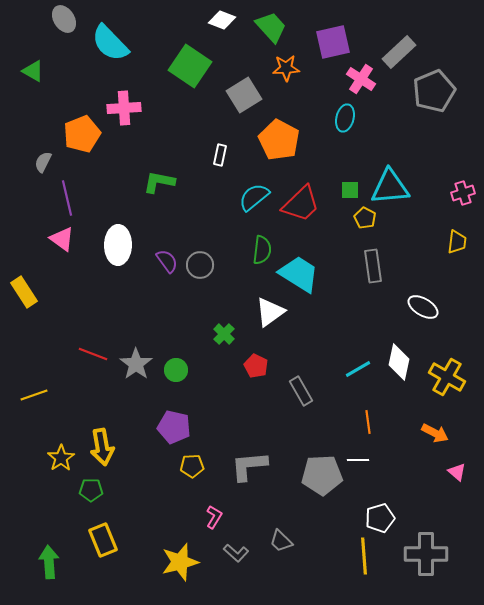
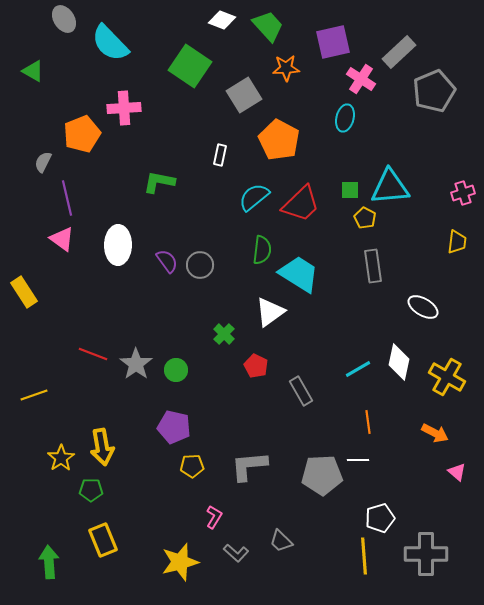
green trapezoid at (271, 27): moved 3 px left, 1 px up
